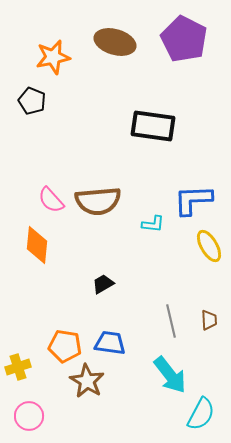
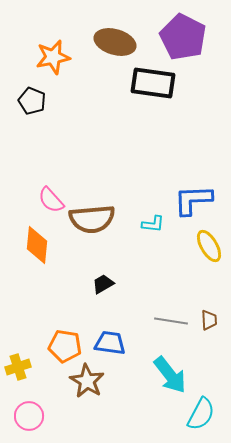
purple pentagon: moved 1 px left, 2 px up
black rectangle: moved 43 px up
brown semicircle: moved 6 px left, 18 px down
gray line: rotated 68 degrees counterclockwise
